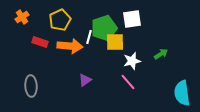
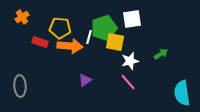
yellow pentagon: moved 8 px down; rotated 30 degrees clockwise
yellow square: rotated 12 degrees clockwise
white star: moved 2 px left
gray ellipse: moved 11 px left
